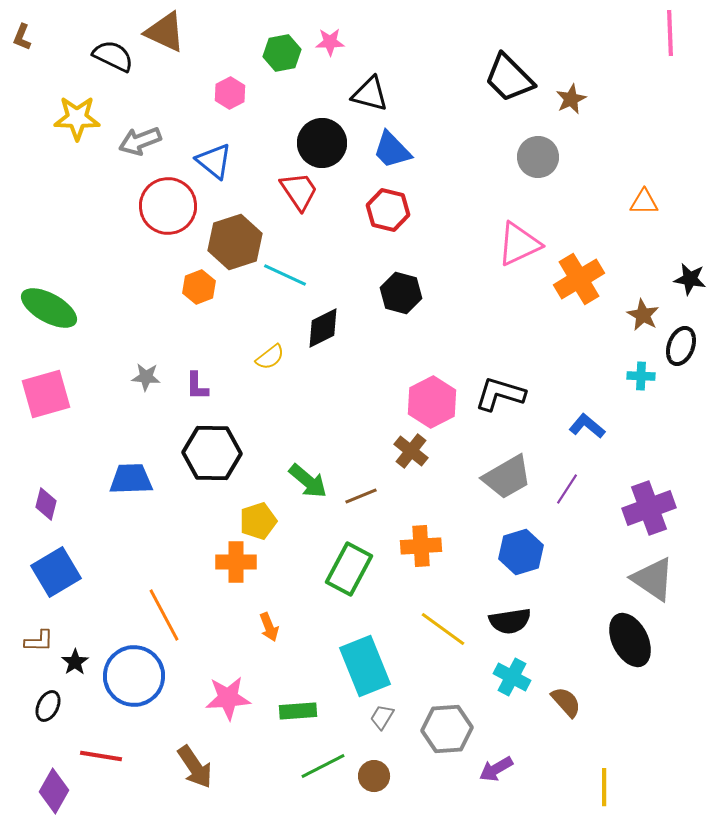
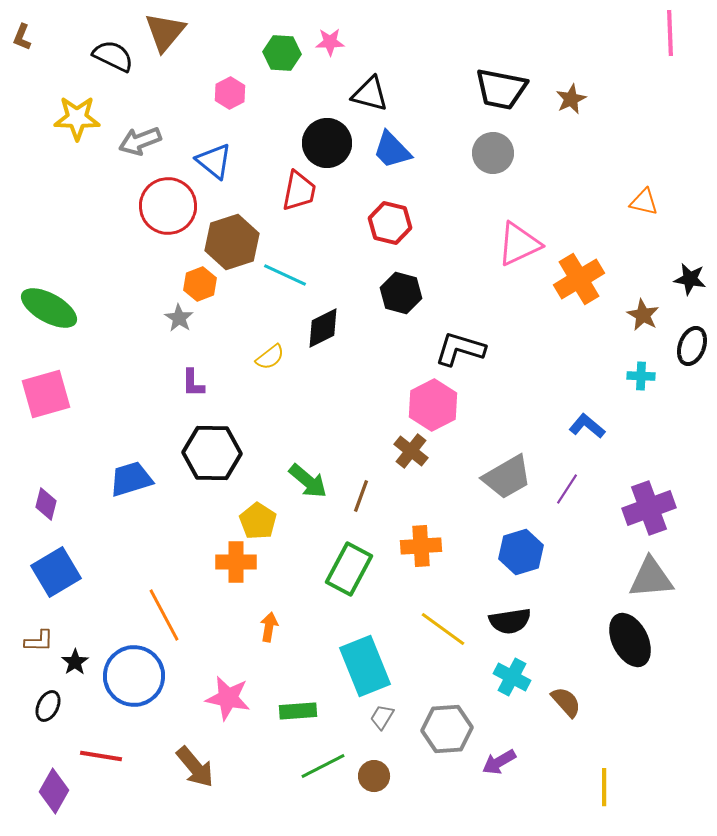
brown triangle at (165, 32): rotated 45 degrees clockwise
green hexagon at (282, 53): rotated 15 degrees clockwise
black trapezoid at (509, 78): moved 8 px left, 11 px down; rotated 34 degrees counterclockwise
black circle at (322, 143): moved 5 px right
gray circle at (538, 157): moved 45 px left, 4 px up
red trapezoid at (299, 191): rotated 45 degrees clockwise
orange triangle at (644, 202): rotated 12 degrees clockwise
red hexagon at (388, 210): moved 2 px right, 13 px down
brown hexagon at (235, 242): moved 3 px left
orange hexagon at (199, 287): moved 1 px right, 3 px up
black ellipse at (681, 346): moved 11 px right
gray star at (146, 377): moved 33 px right, 59 px up; rotated 28 degrees clockwise
purple L-shape at (197, 386): moved 4 px left, 3 px up
black L-shape at (500, 394): moved 40 px left, 45 px up
pink hexagon at (432, 402): moved 1 px right, 3 px down
blue trapezoid at (131, 479): rotated 15 degrees counterclockwise
brown line at (361, 496): rotated 48 degrees counterclockwise
yellow pentagon at (258, 521): rotated 21 degrees counterclockwise
gray triangle at (653, 579): moved 2 px left, 1 px up; rotated 39 degrees counterclockwise
orange arrow at (269, 627): rotated 148 degrees counterclockwise
pink star at (228, 698): rotated 15 degrees clockwise
brown arrow at (195, 767): rotated 6 degrees counterclockwise
purple arrow at (496, 769): moved 3 px right, 7 px up
